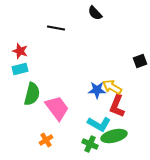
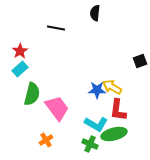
black semicircle: rotated 49 degrees clockwise
red star: rotated 21 degrees clockwise
cyan rectangle: rotated 28 degrees counterclockwise
red L-shape: moved 1 px right, 4 px down; rotated 15 degrees counterclockwise
cyan L-shape: moved 3 px left
green ellipse: moved 2 px up
